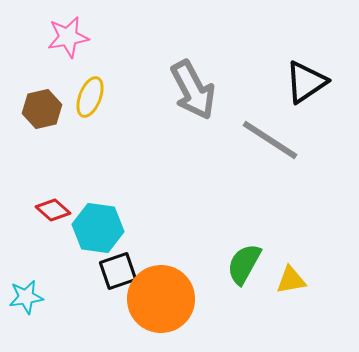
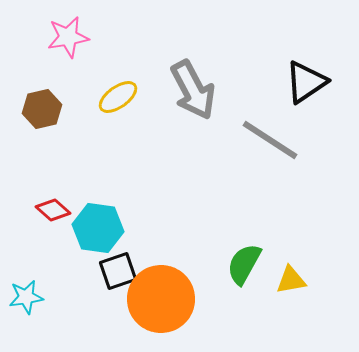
yellow ellipse: moved 28 px right; rotated 33 degrees clockwise
